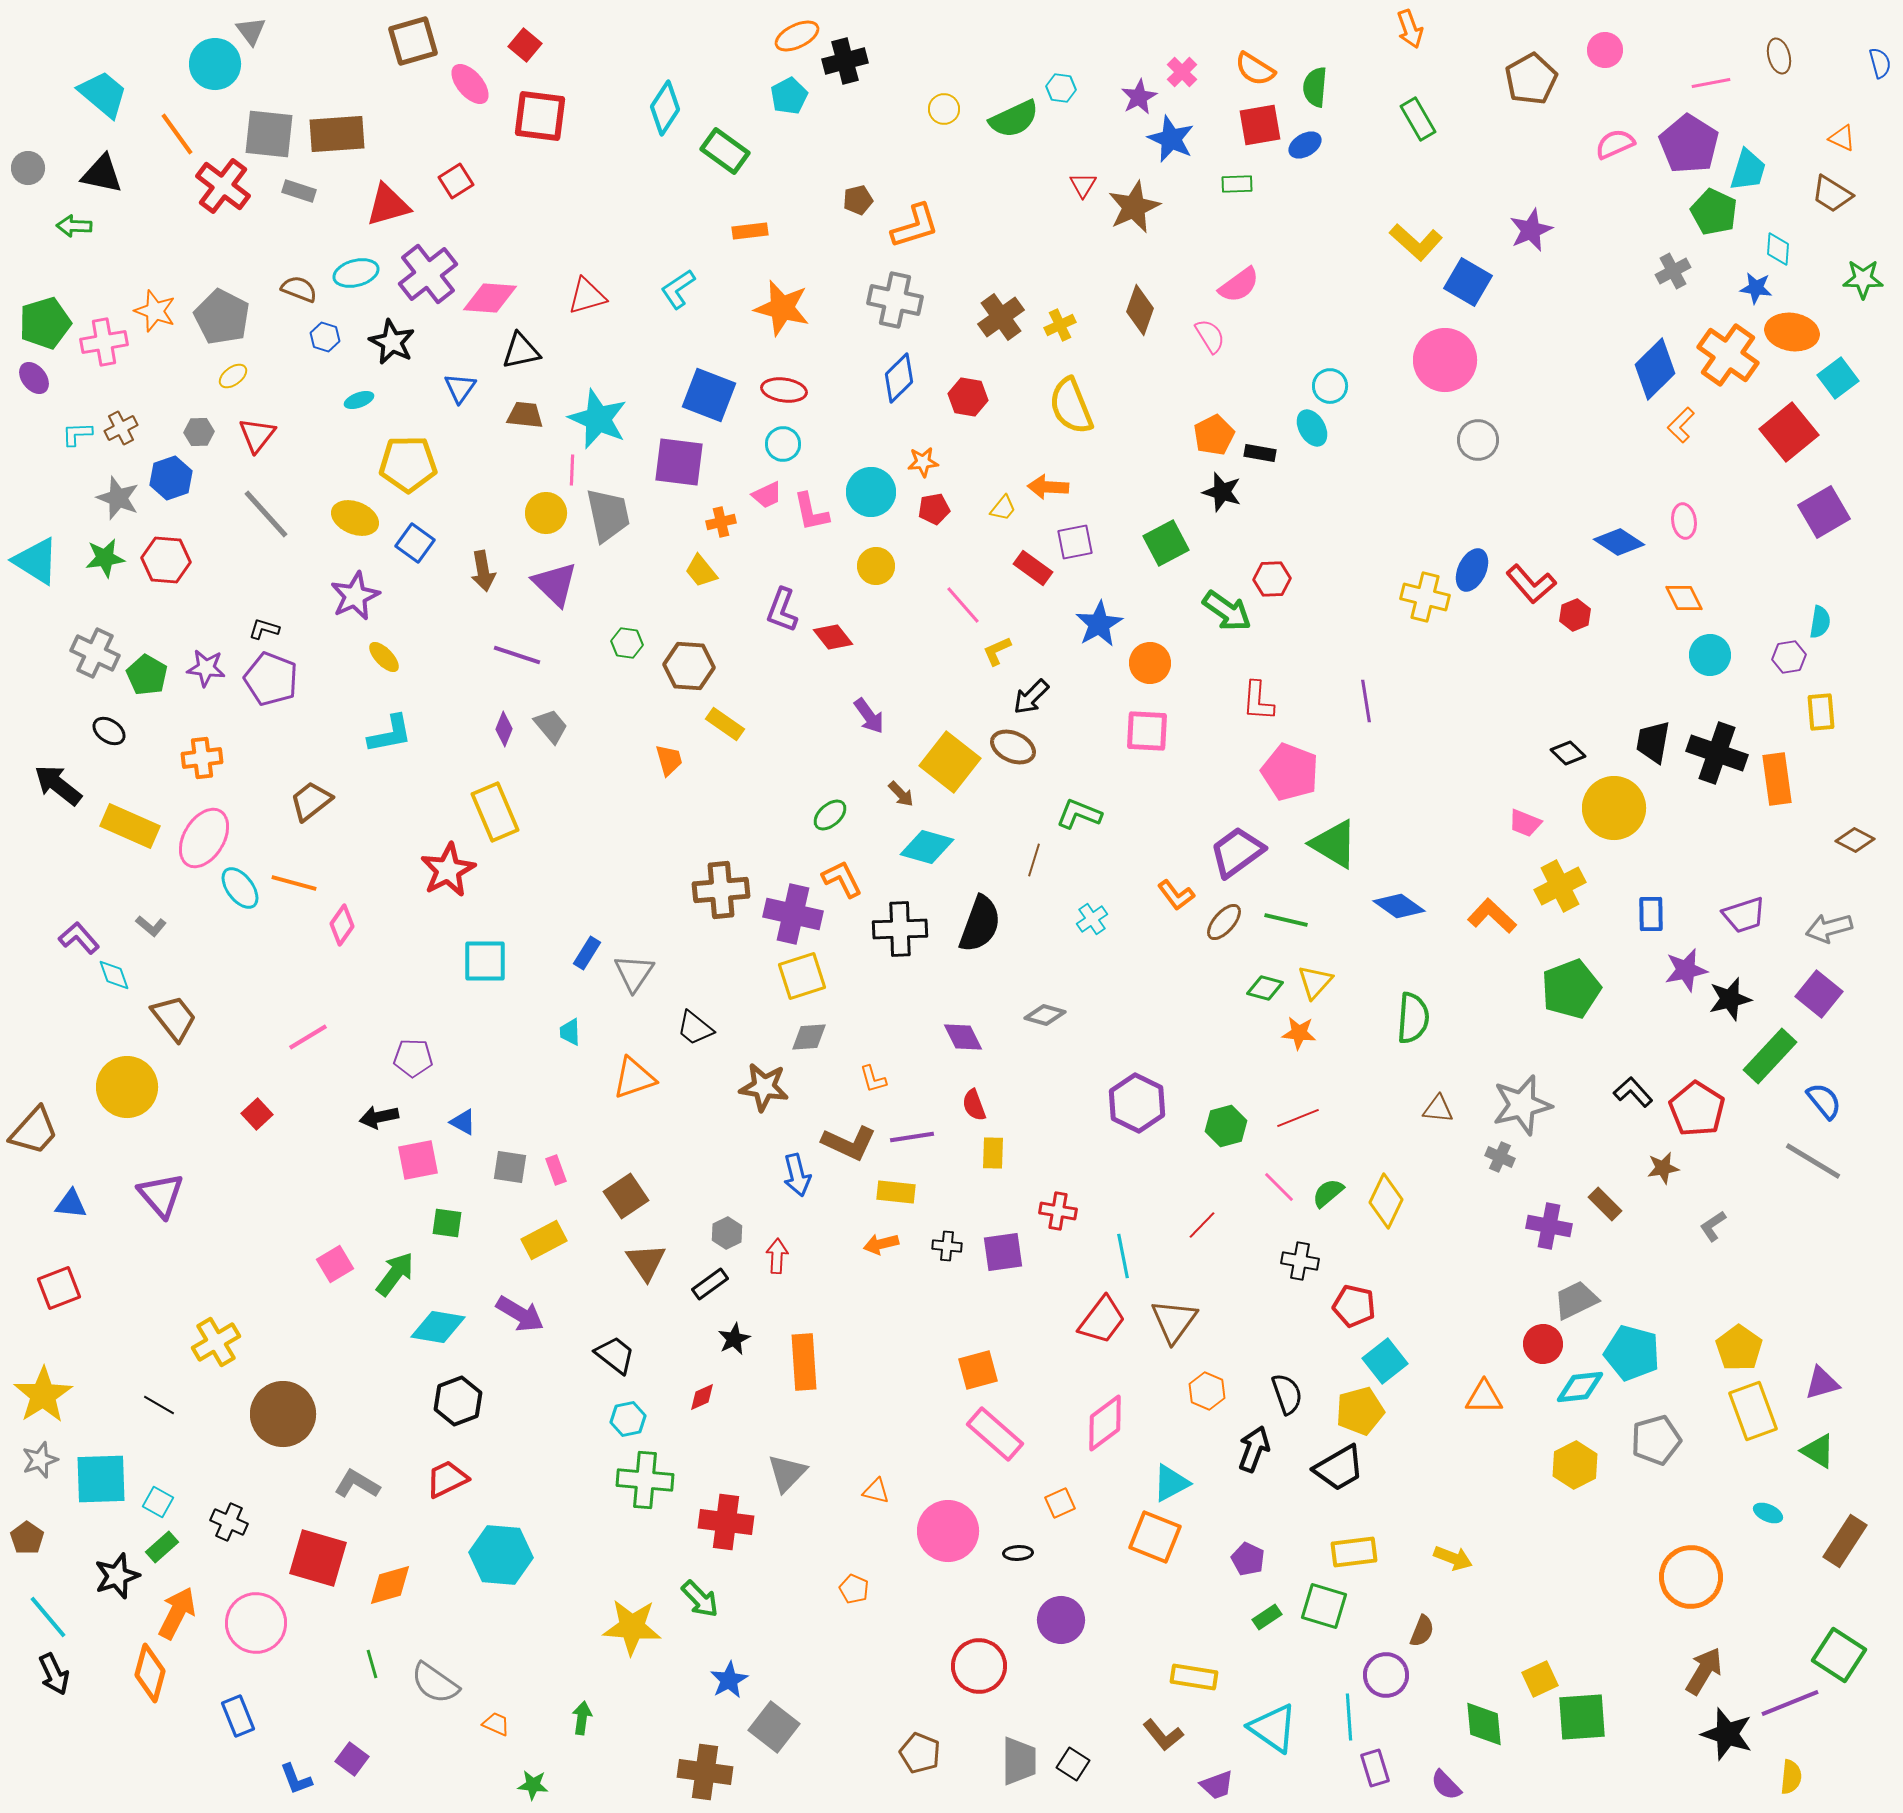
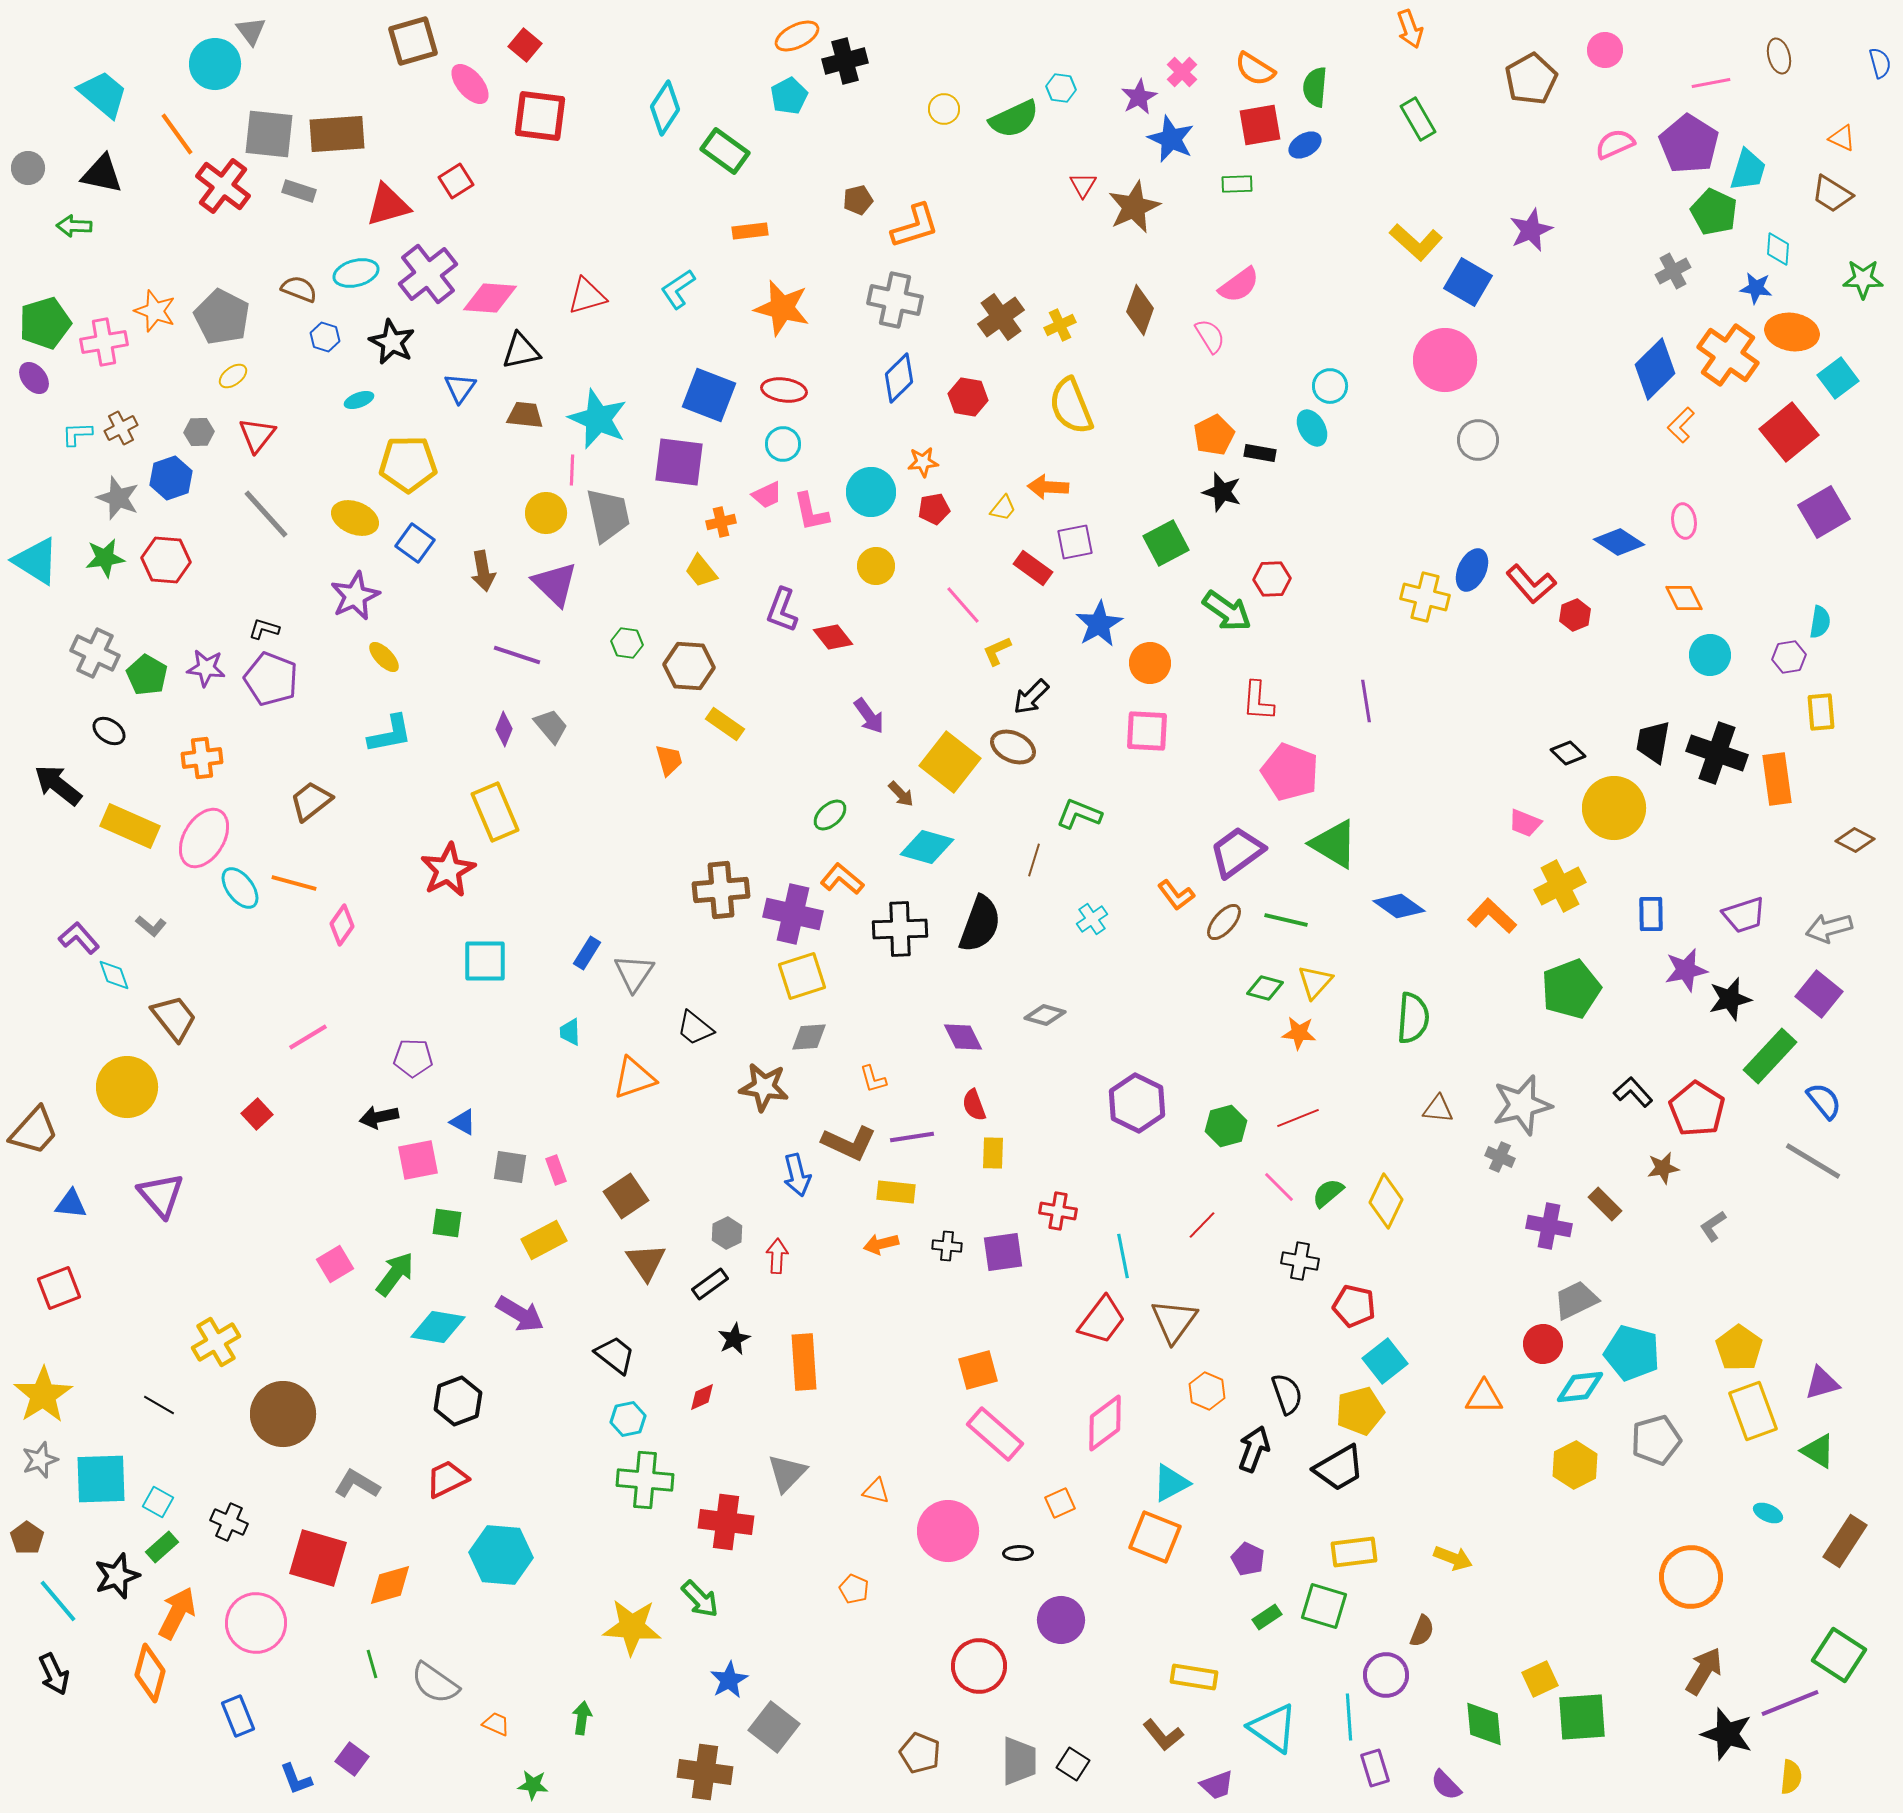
orange L-shape at (842, 879): rotated 24 degrees counterclockwise
cyan line at (48, 1617): moved 10 px right, 16 px up
